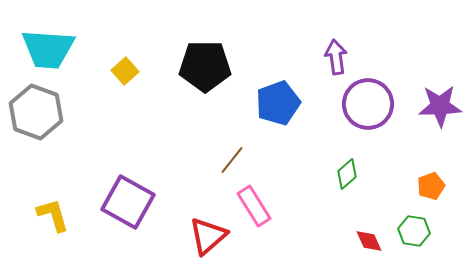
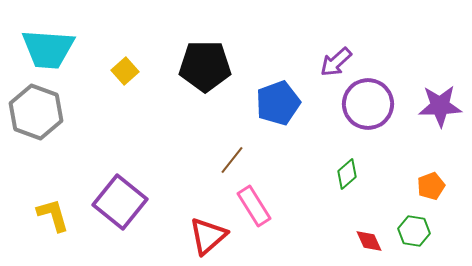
purple arrow: moved 5 px down; rotated 124 degrees counterclockwise
purple square: moved 8 px left; rotated 10 degrees clockwise
